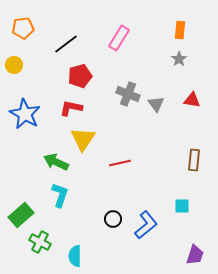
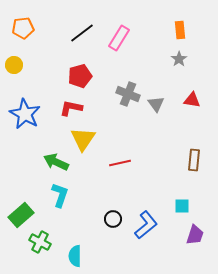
orange rectangle: rotated 12 degrees counterclockwise
black line: moved 16 px right, 11 px up
purple trapezoid: moved 20 px up
